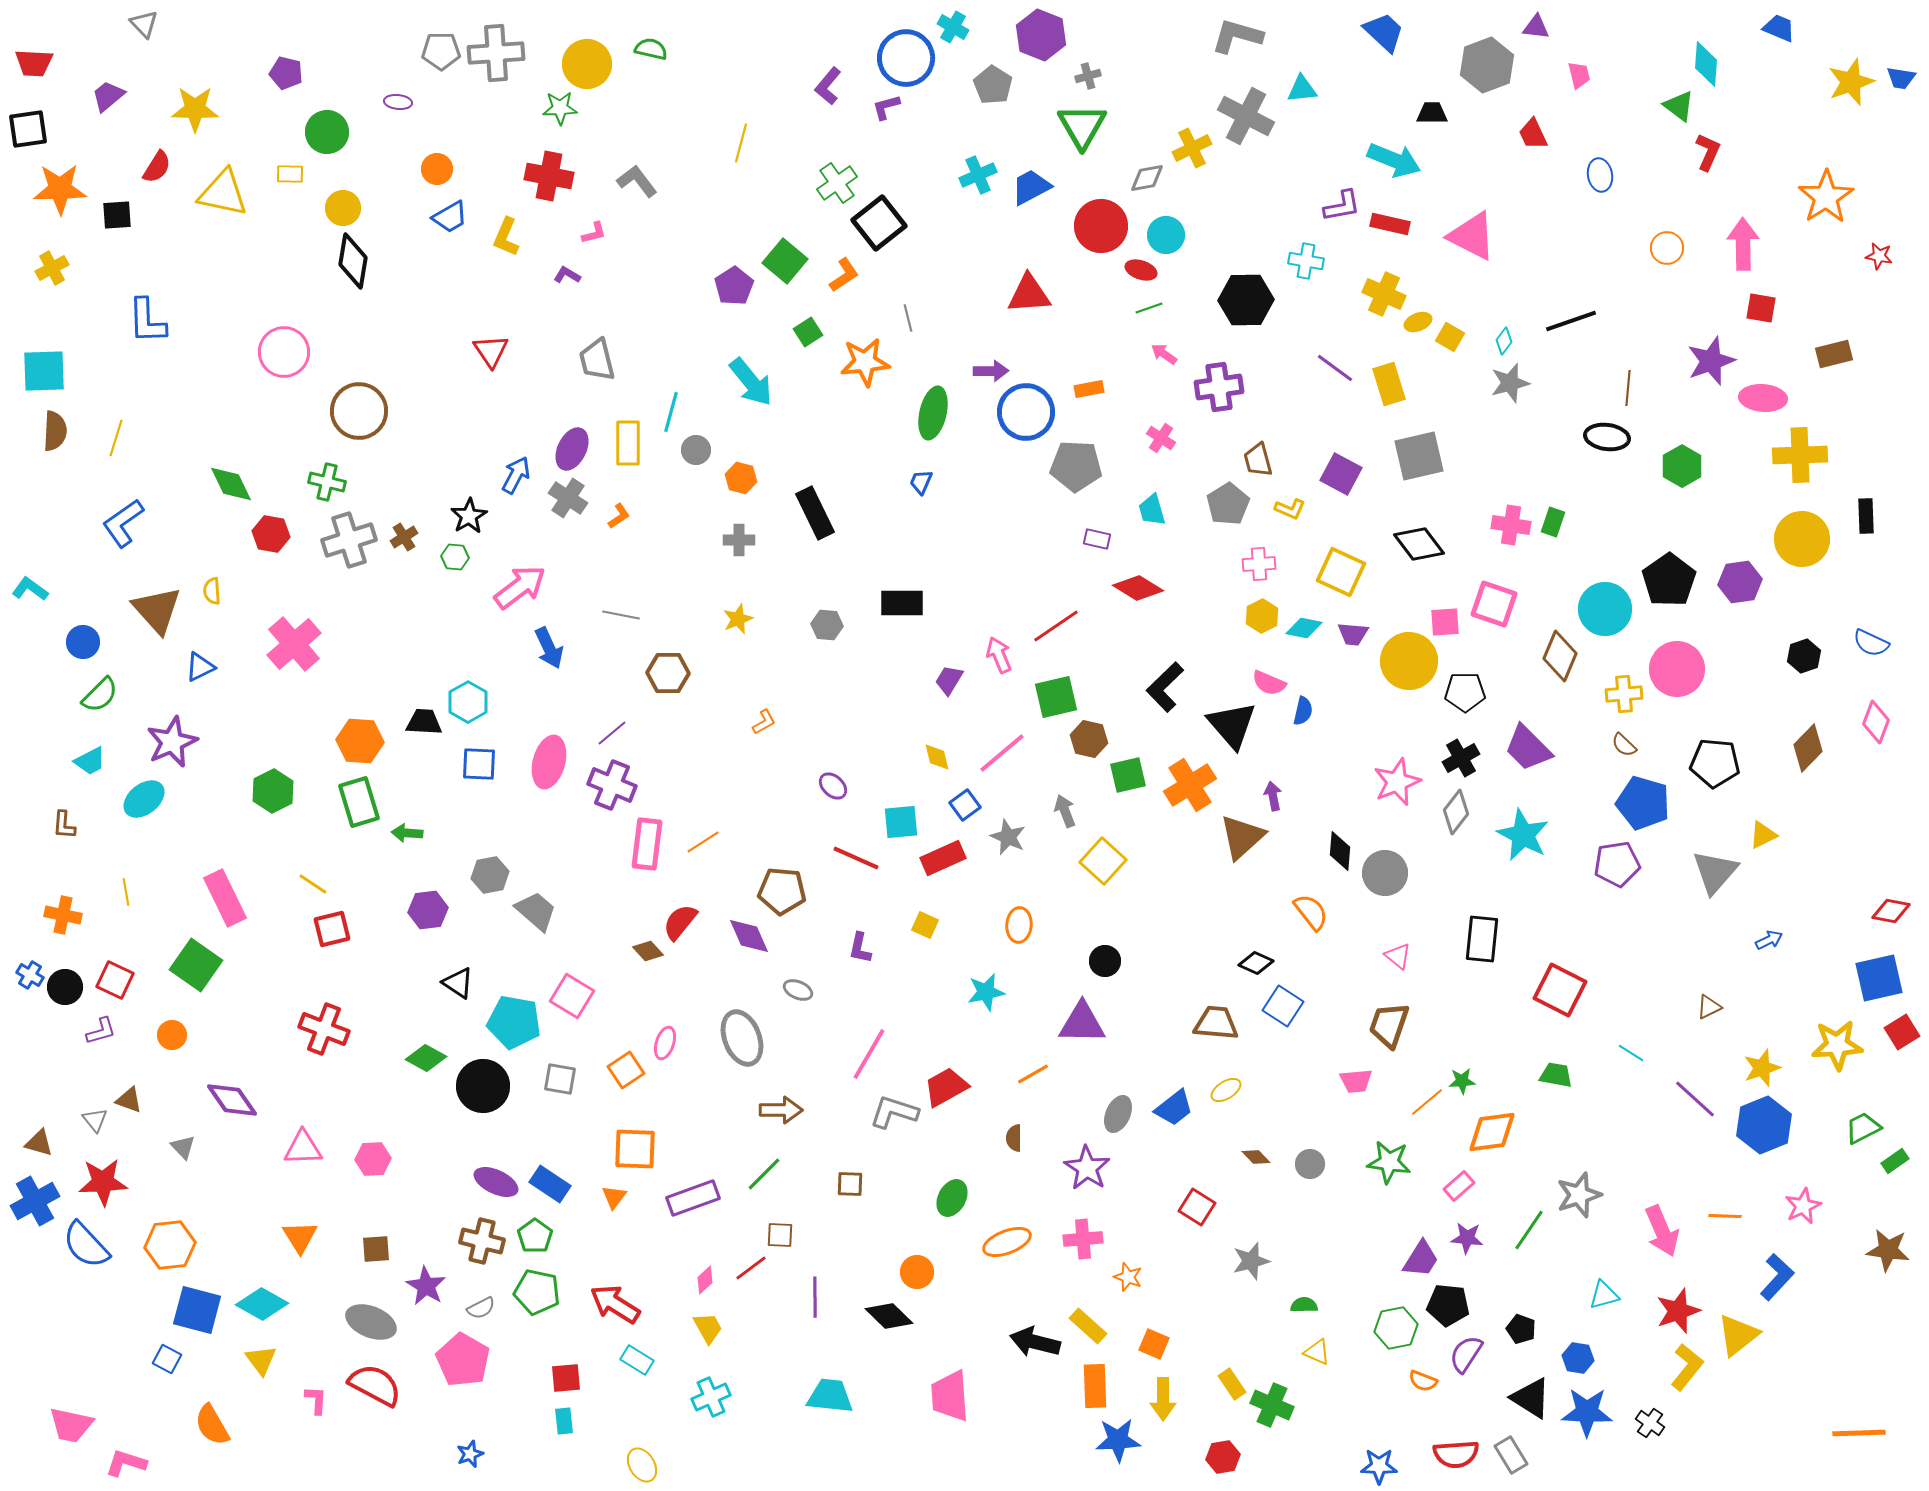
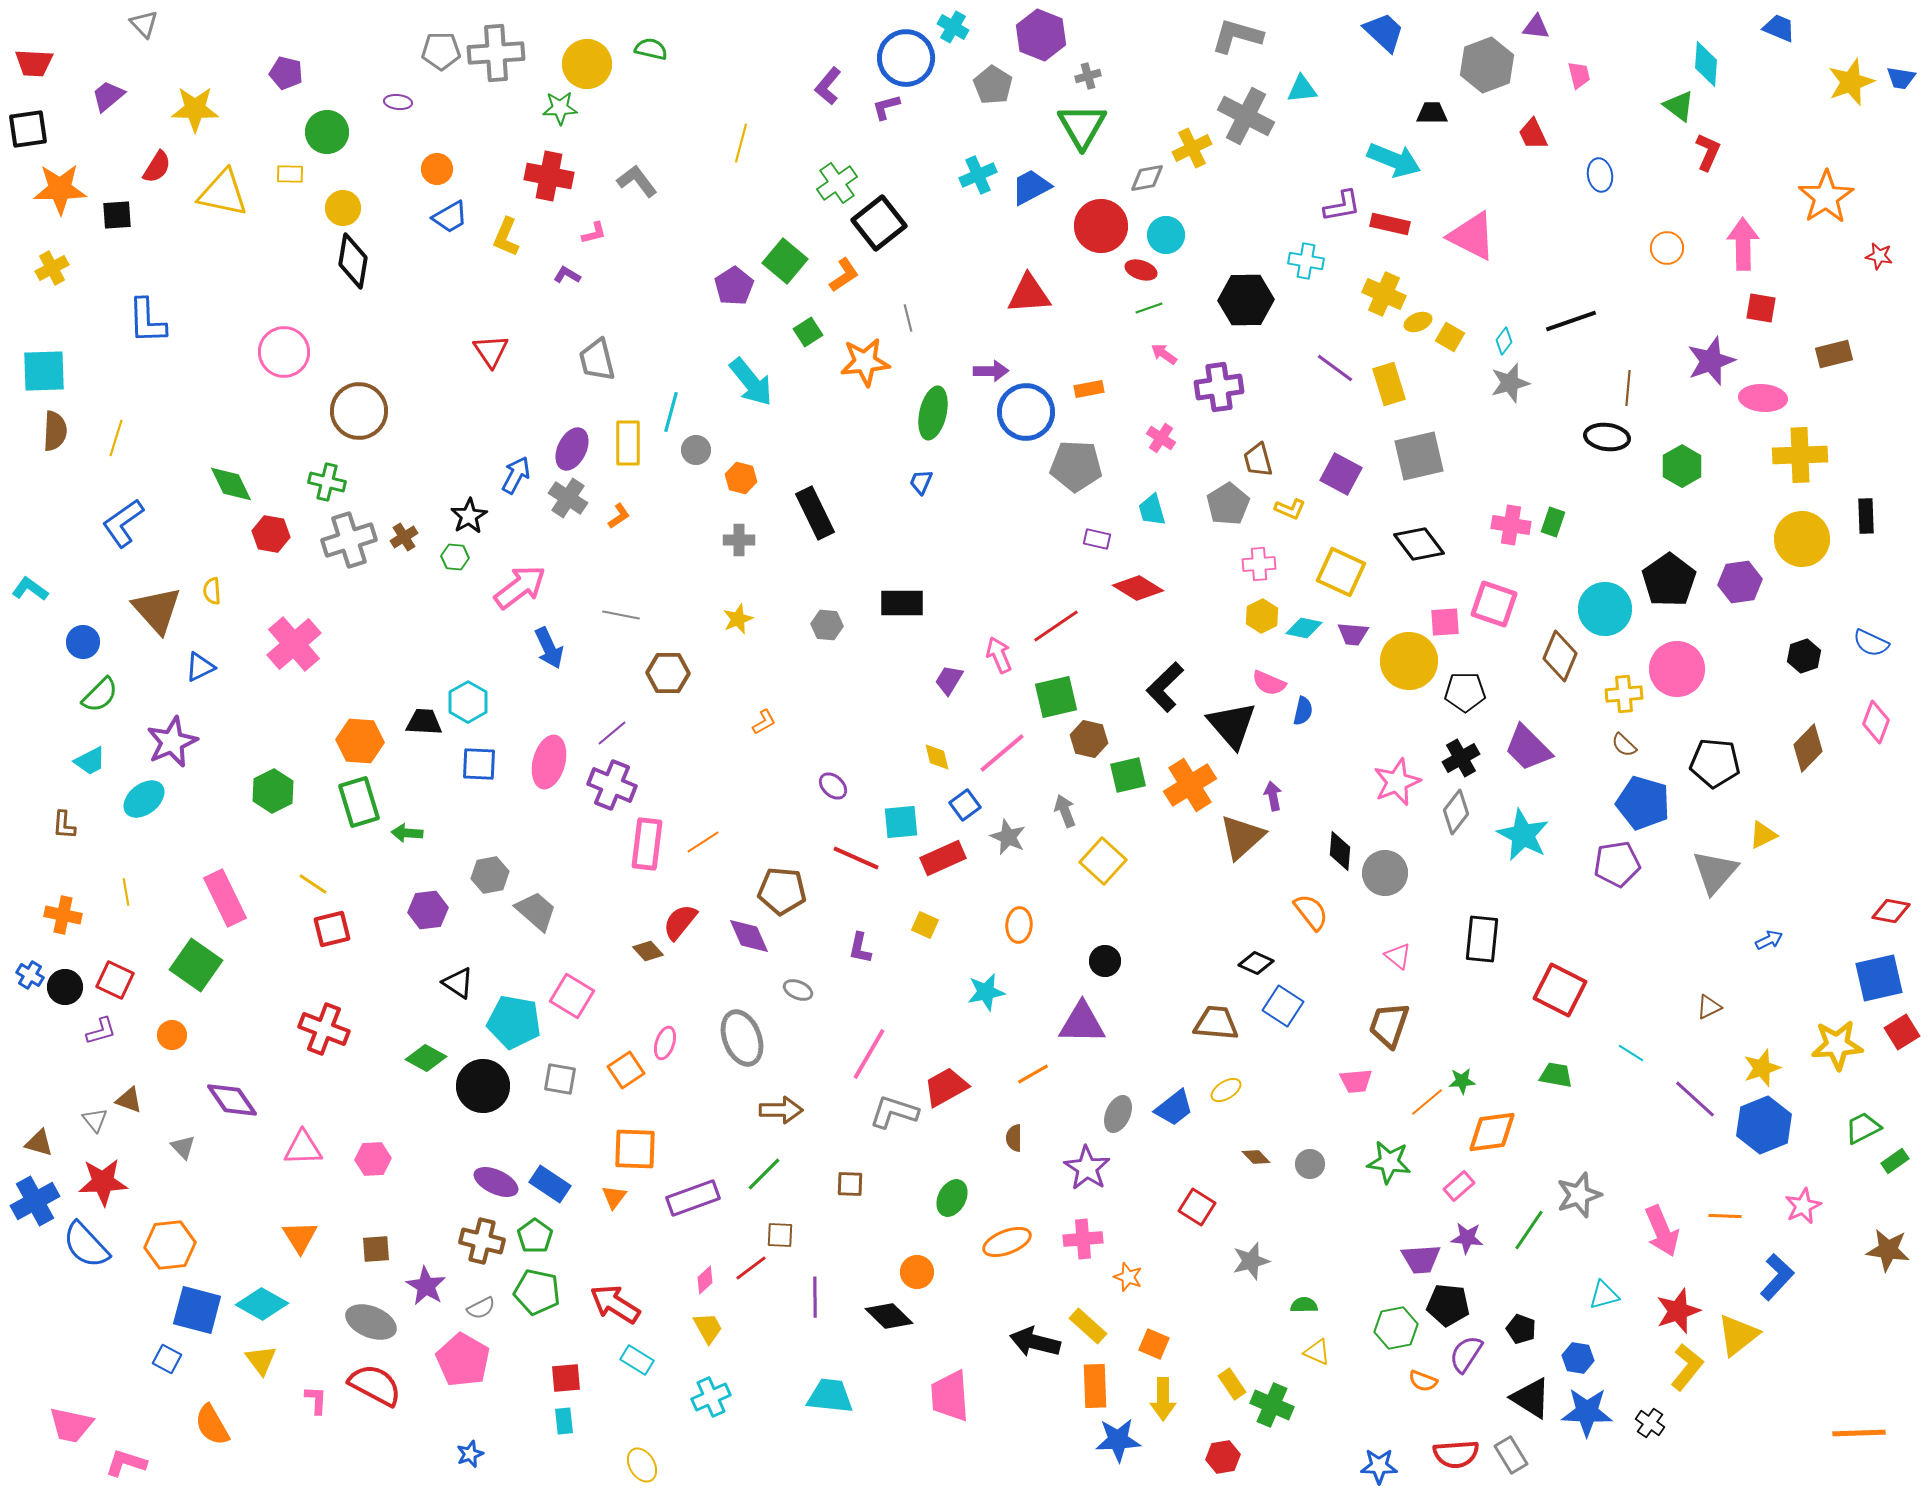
purple trapezoid at (1421, 1259): rotated 54 degrees clockwise
